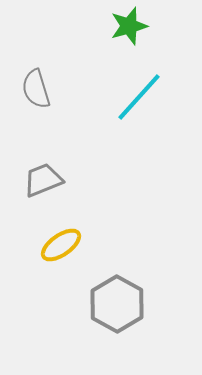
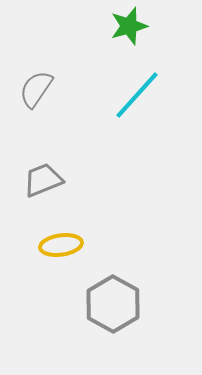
gray semicircle: rotated 51 degrees clockwise
cyan line: moved 2 px left, 2 px up
yellow ellipse: rotated 27 degrees clockwise
gray hexagon: moved 4 px left
